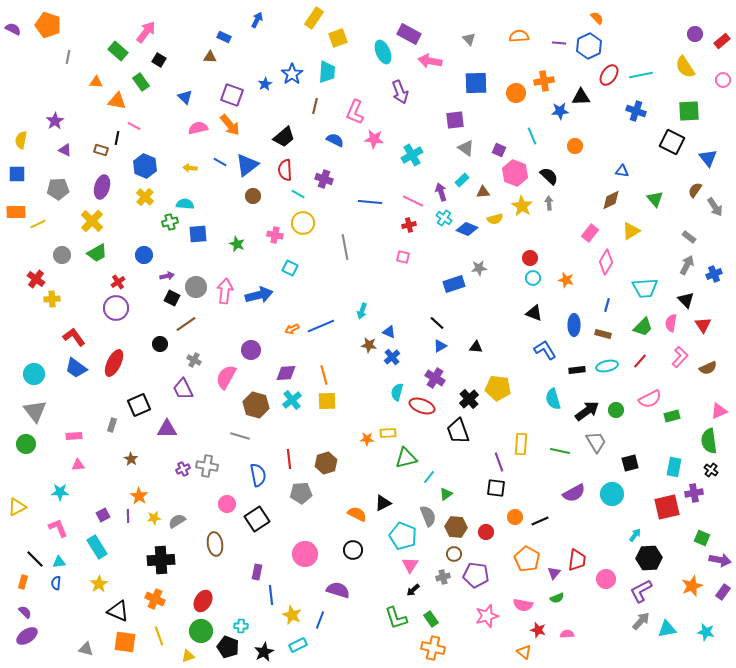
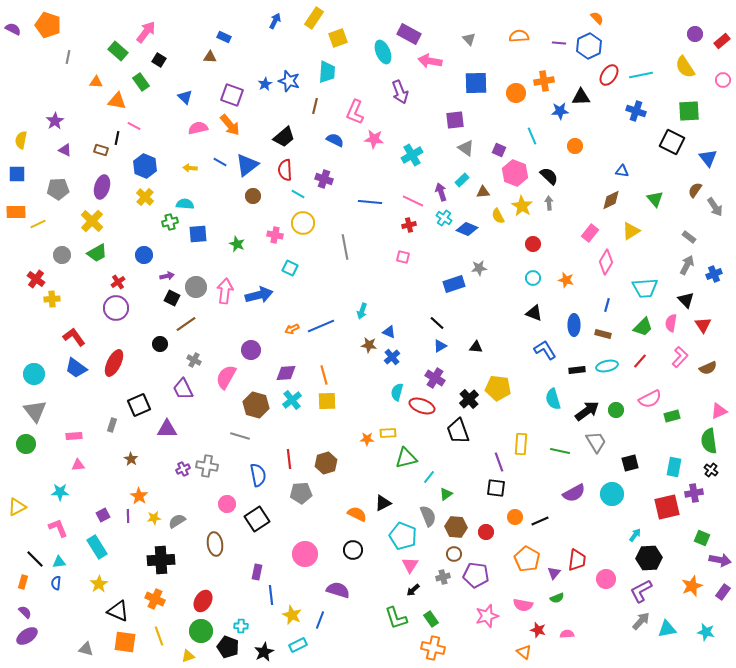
blue arrow at (257, 20): moved 18 px right, 1 px down
blue star at (292, 74): moved 3 px left, 7 px down; rotated 20 degrees counterclockwise
yellow semicircle at (495, 219): moved 3 px right, 3 px up; rotated 77 degrees clockwise
red circle at (530, 258): moved 3 px right, 14 px up
